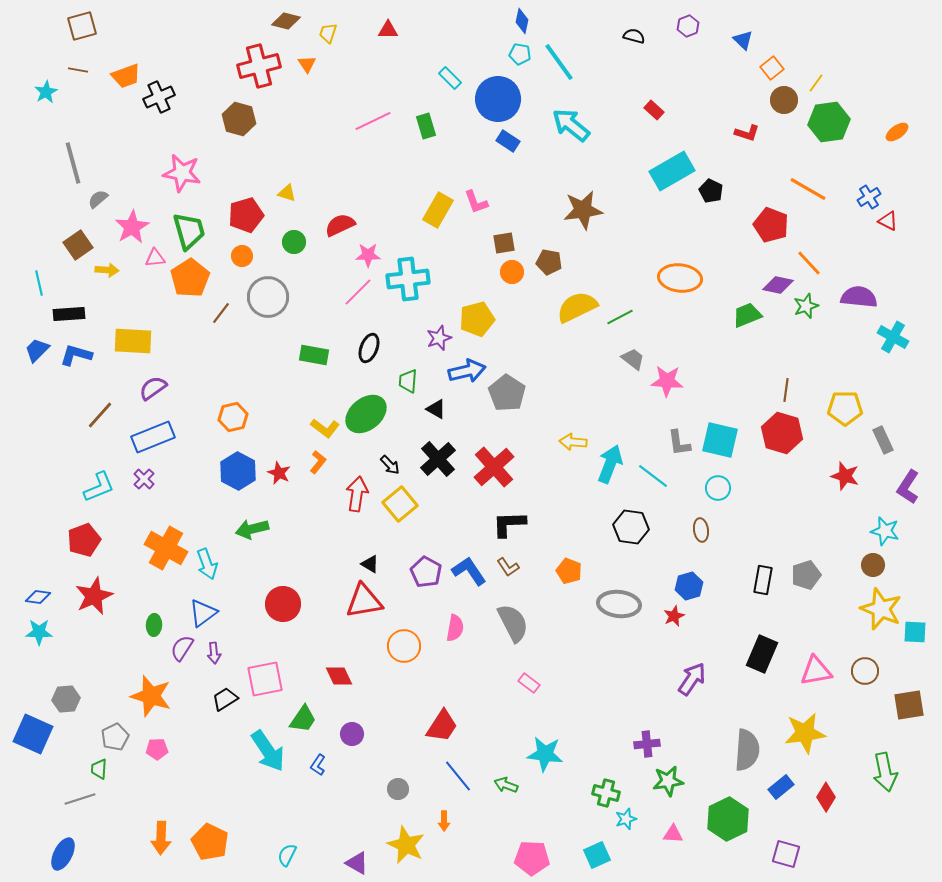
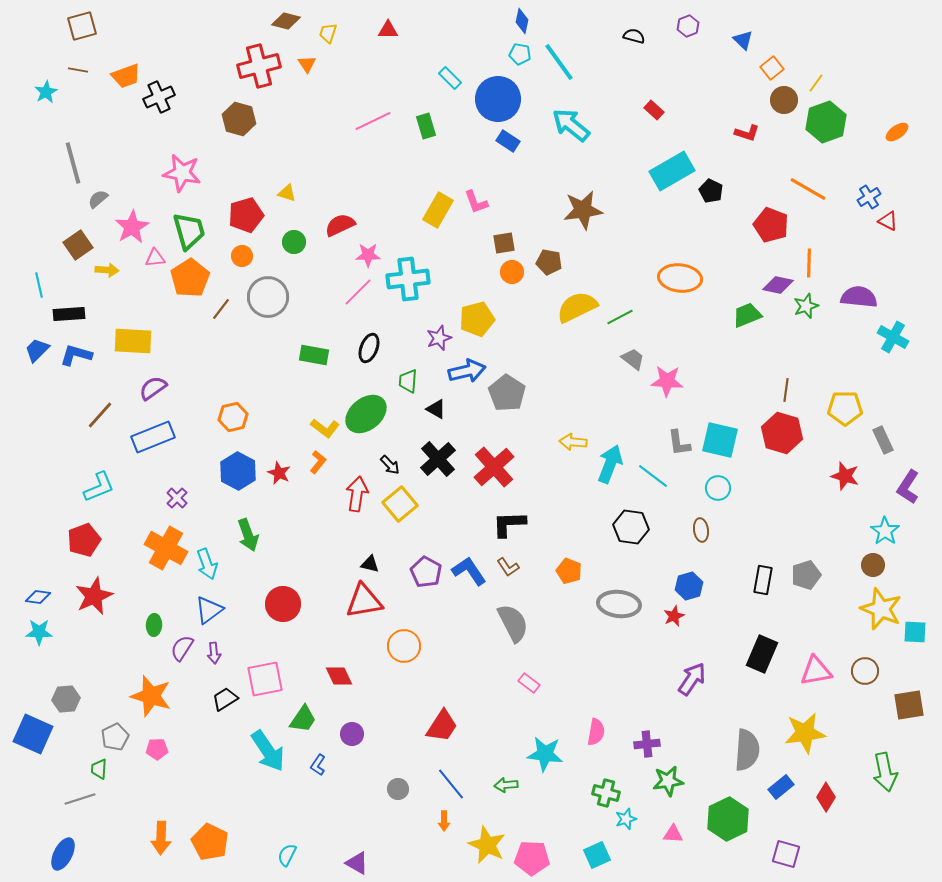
green hexagon at (829, 122): moved 3 px left; rotated 12 degrees counterclockwise
orange line at (809, 263): rotated 44 degrees clockwise
cyan line at (39, 283): moved 2 px down
brown line at (221, 313): moved 4 px up
purple cross at (144, 479): moved 33 px right, 19 px down
green arrow at (252, 529): moved 4 px left, 6 px down; rotated 96 degrees counterclockwise
cyan star at (885, 531): rotated 20 degrees clockwise
black triangle at (370, 564): rotated 18 degrees counterclockwise
blue triangle at (203, 613): moved 6 px right, 3 px up
pink semicircle at (455, 628): moved 141 px right, 104 px down
blue line at (458, 776): moved 7 px left, 8 px down
green arrow at (506, 785): rotated 25 degrees counterclockwise
yellow star at (406, 845): moved 81 px right
